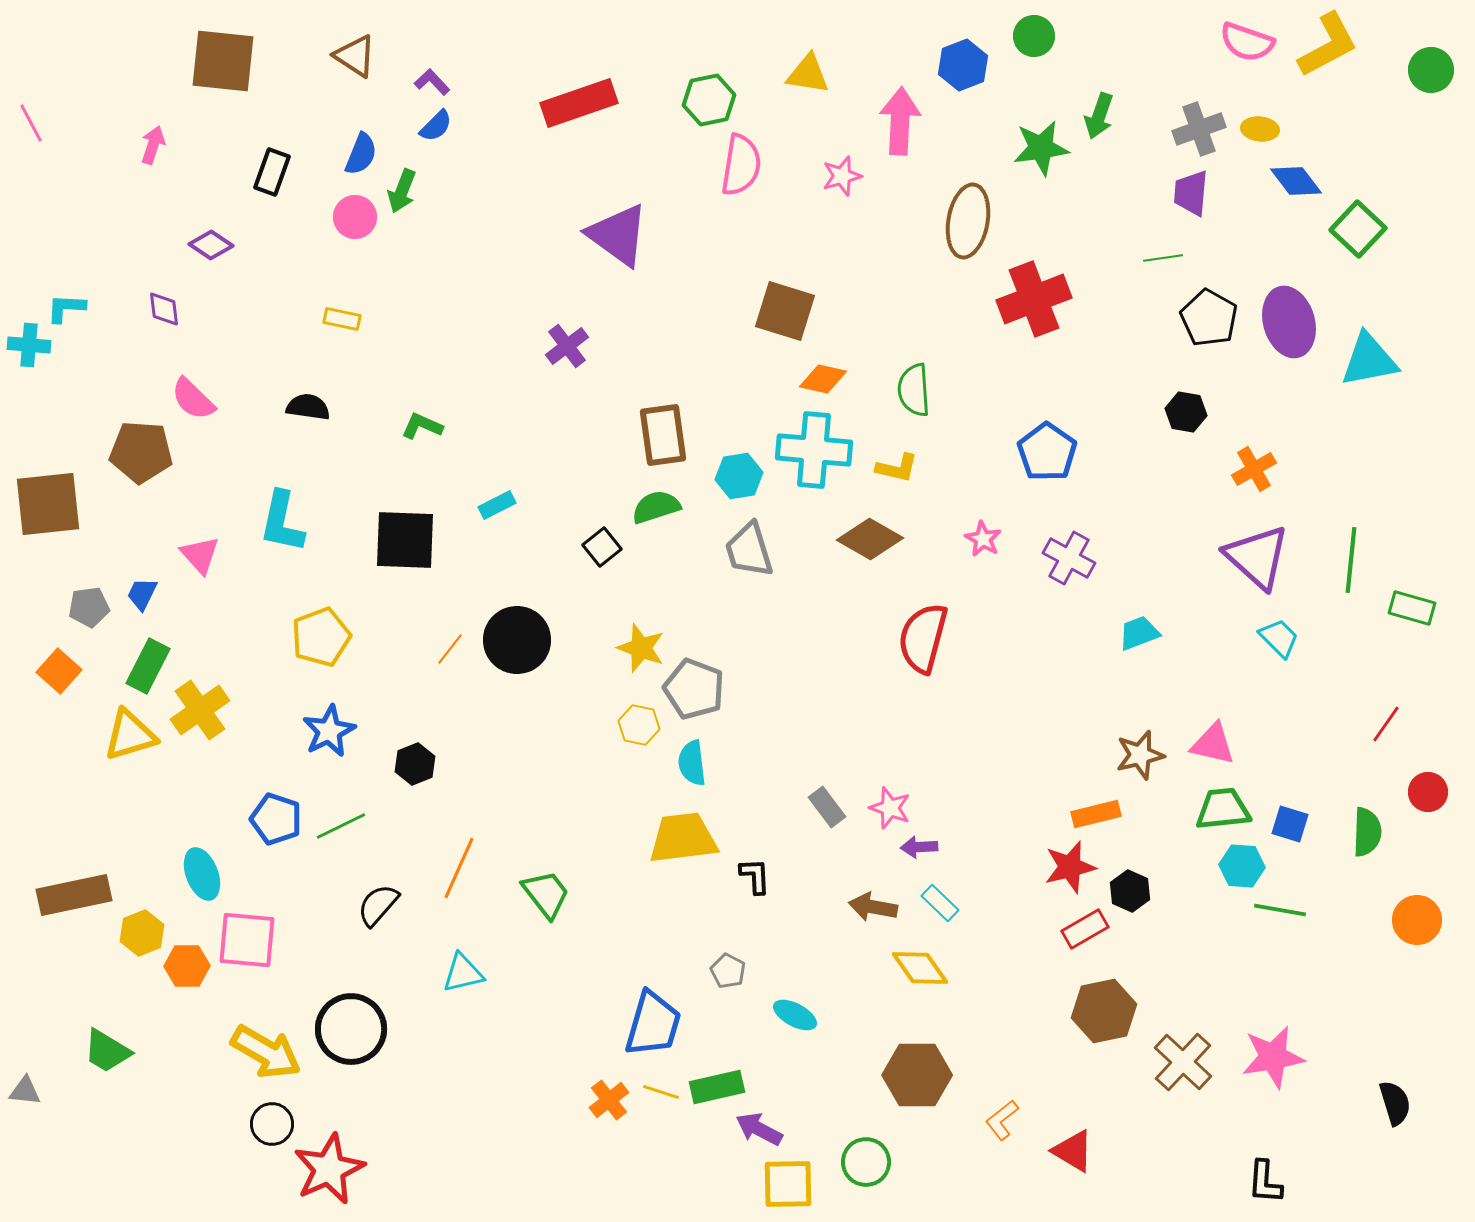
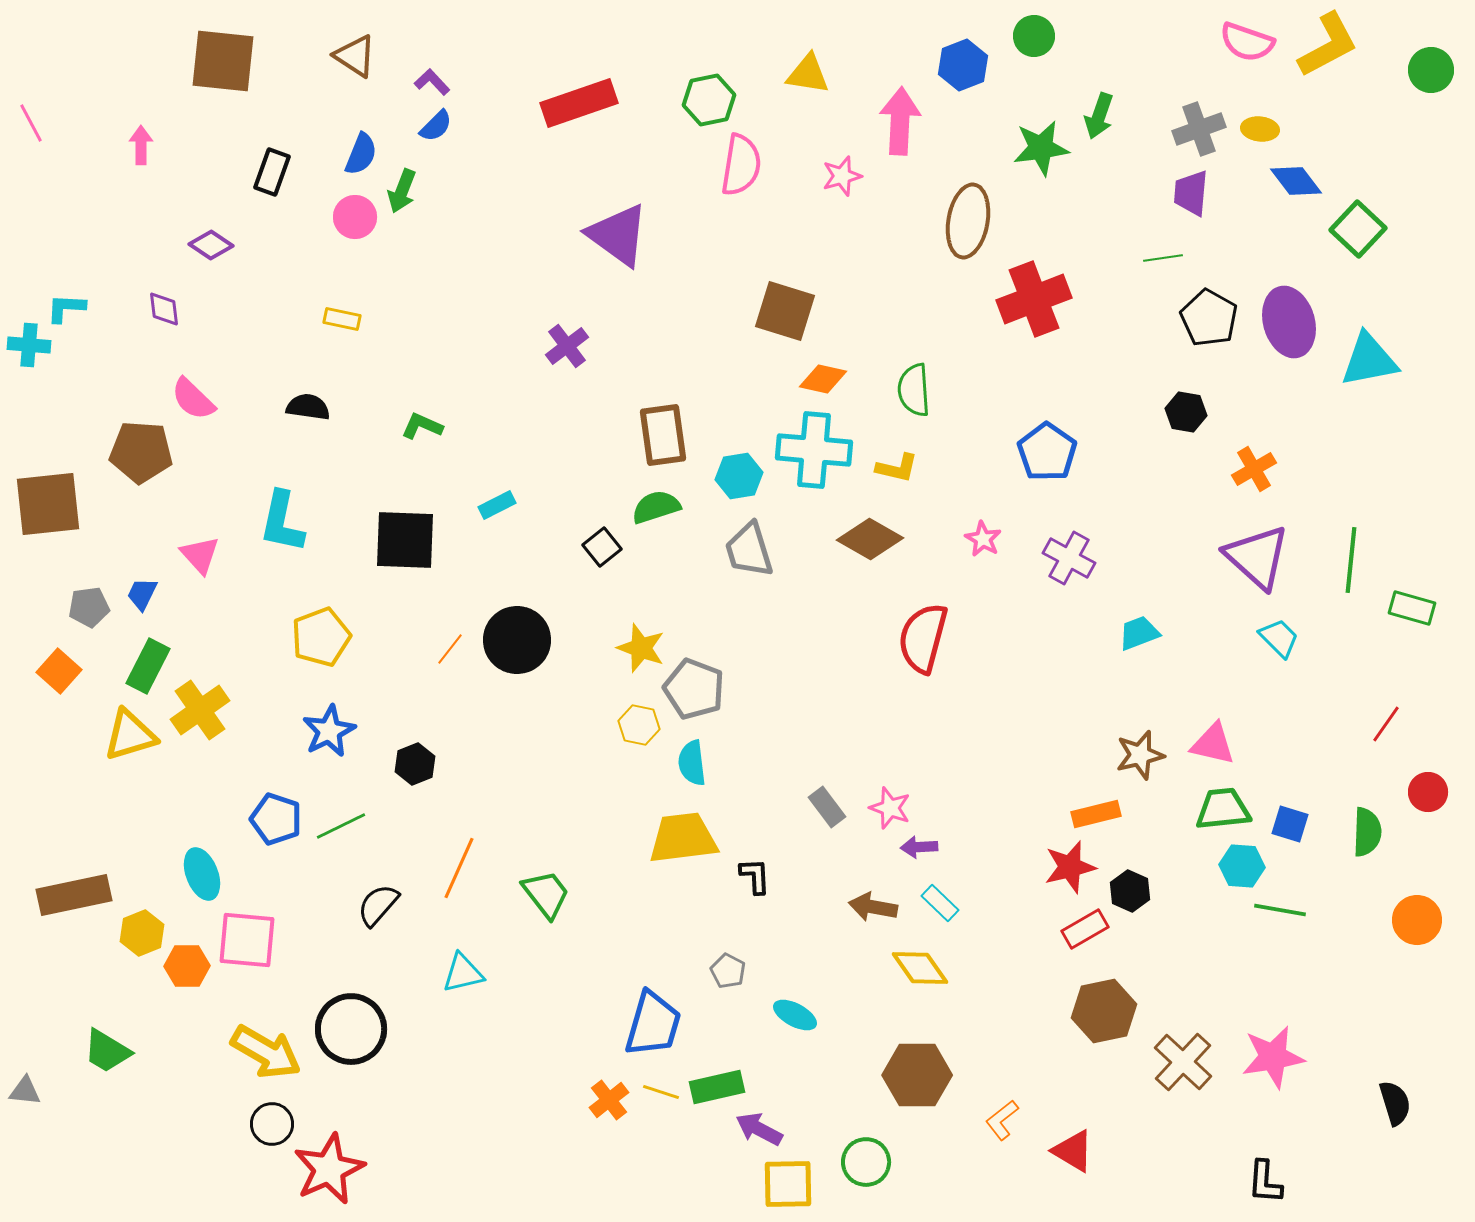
pink arrow at (153, 145): moved 12 px left; rotated 18 degrees counterclockwise
